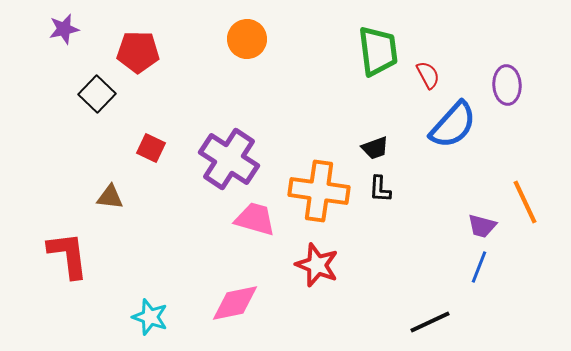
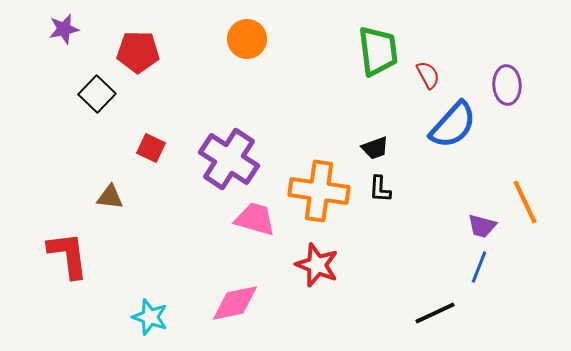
black line: moved 5 px right, 9 px up
